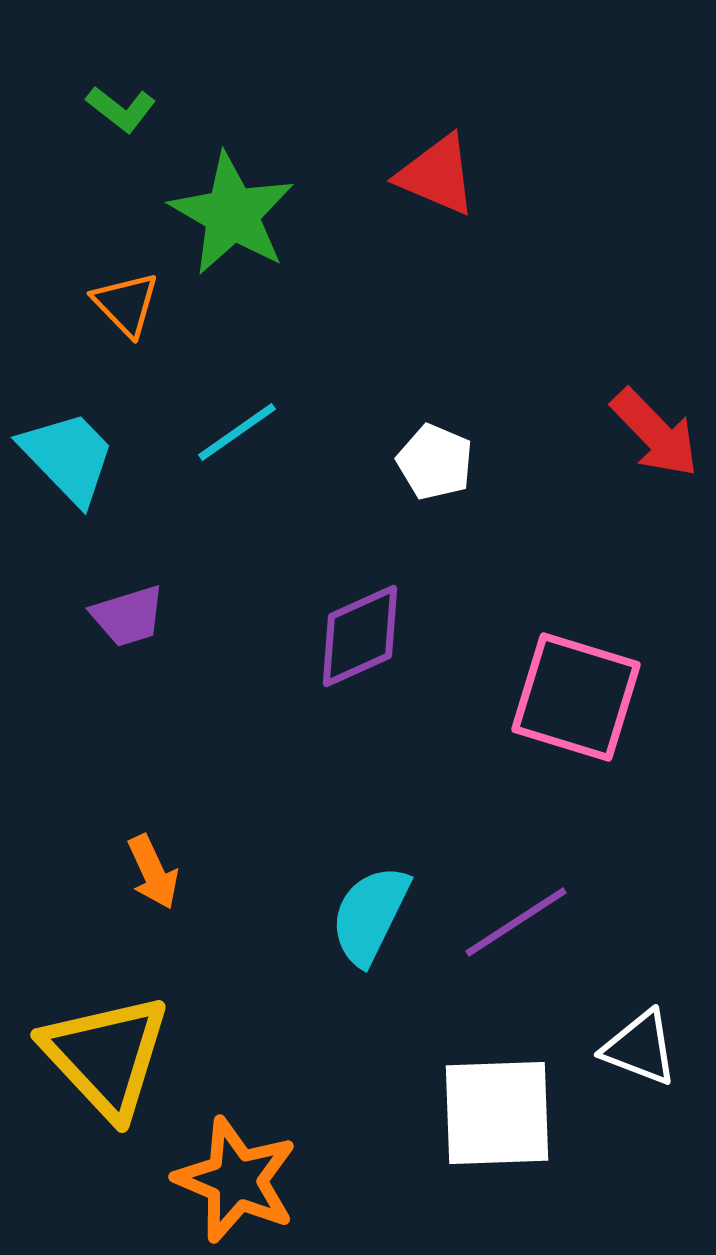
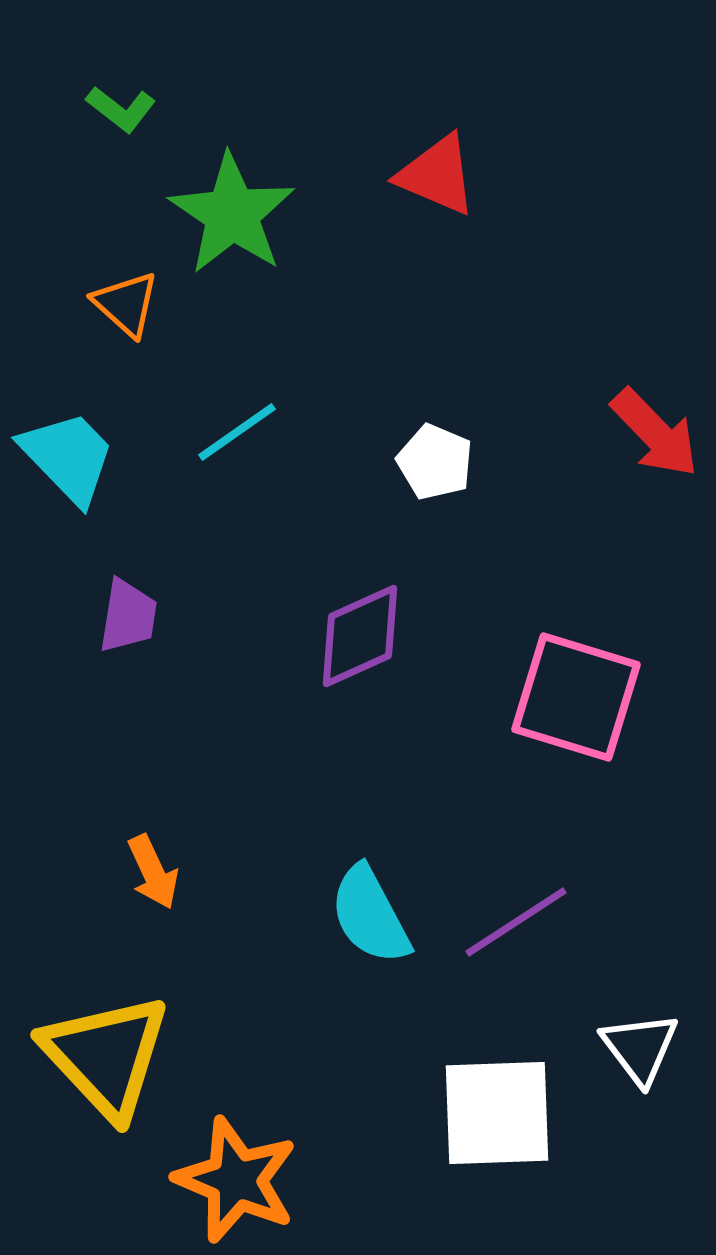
green star: rotated 4 degrees clockwise
orange triangle: rotated 4 degrees counterclockwise
purple trapezoid: rotated 64 degrees counterclockwise
cyan semicircle: rotated 54 degrees counterclockwise
white triangle: rotated 32 degrees clockwise
